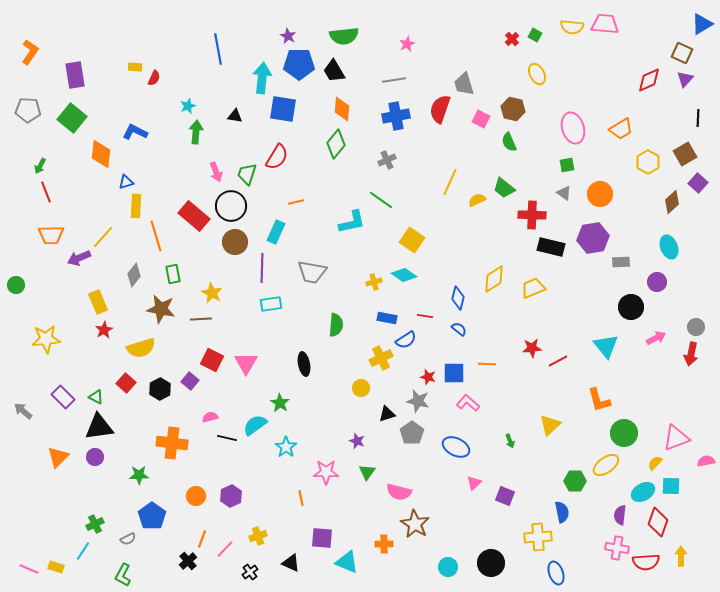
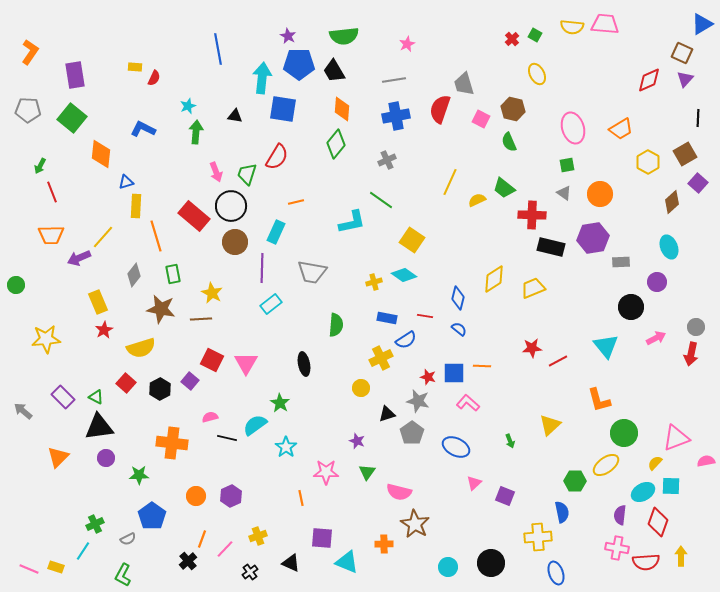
blue L-shape at (135, 132): moved 8 px right, 3 px up
red line at (46, 192): moved 6 px right
cyan rectangle at (271, 304): rotated 30 degrees counterclockwise
orange line at (487, 364): moved 5 px left, 2 px down
purple circle at (95, 457): moved 11 px right, 1 px down
